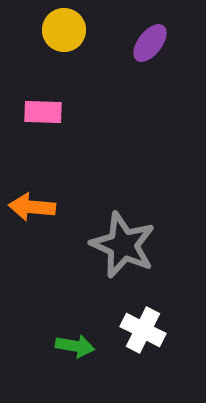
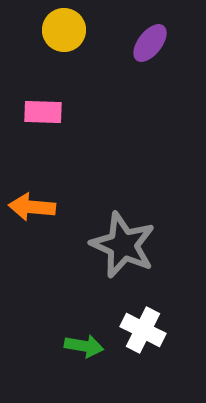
green arrow: moved 9 px right
